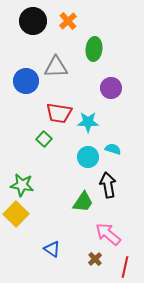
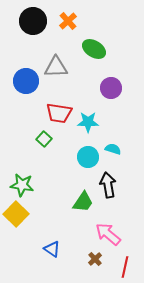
green ellipse: rotated 65 degrees counterclockwise
